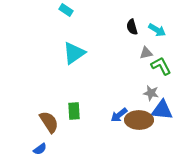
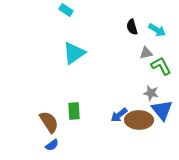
blue triangle: rotated 45 degrees clockwise
blue semicircle: moved 12 px right, 4 px up
